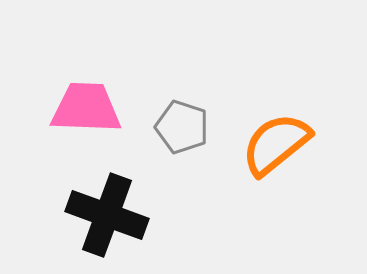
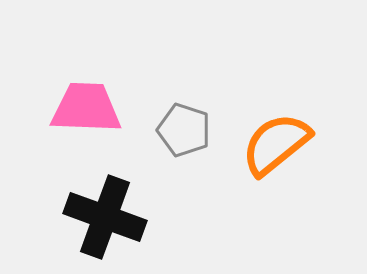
gray pentagon: moved 2 px right, 3 px down
black cross: moved 2 px left, 2 px down
